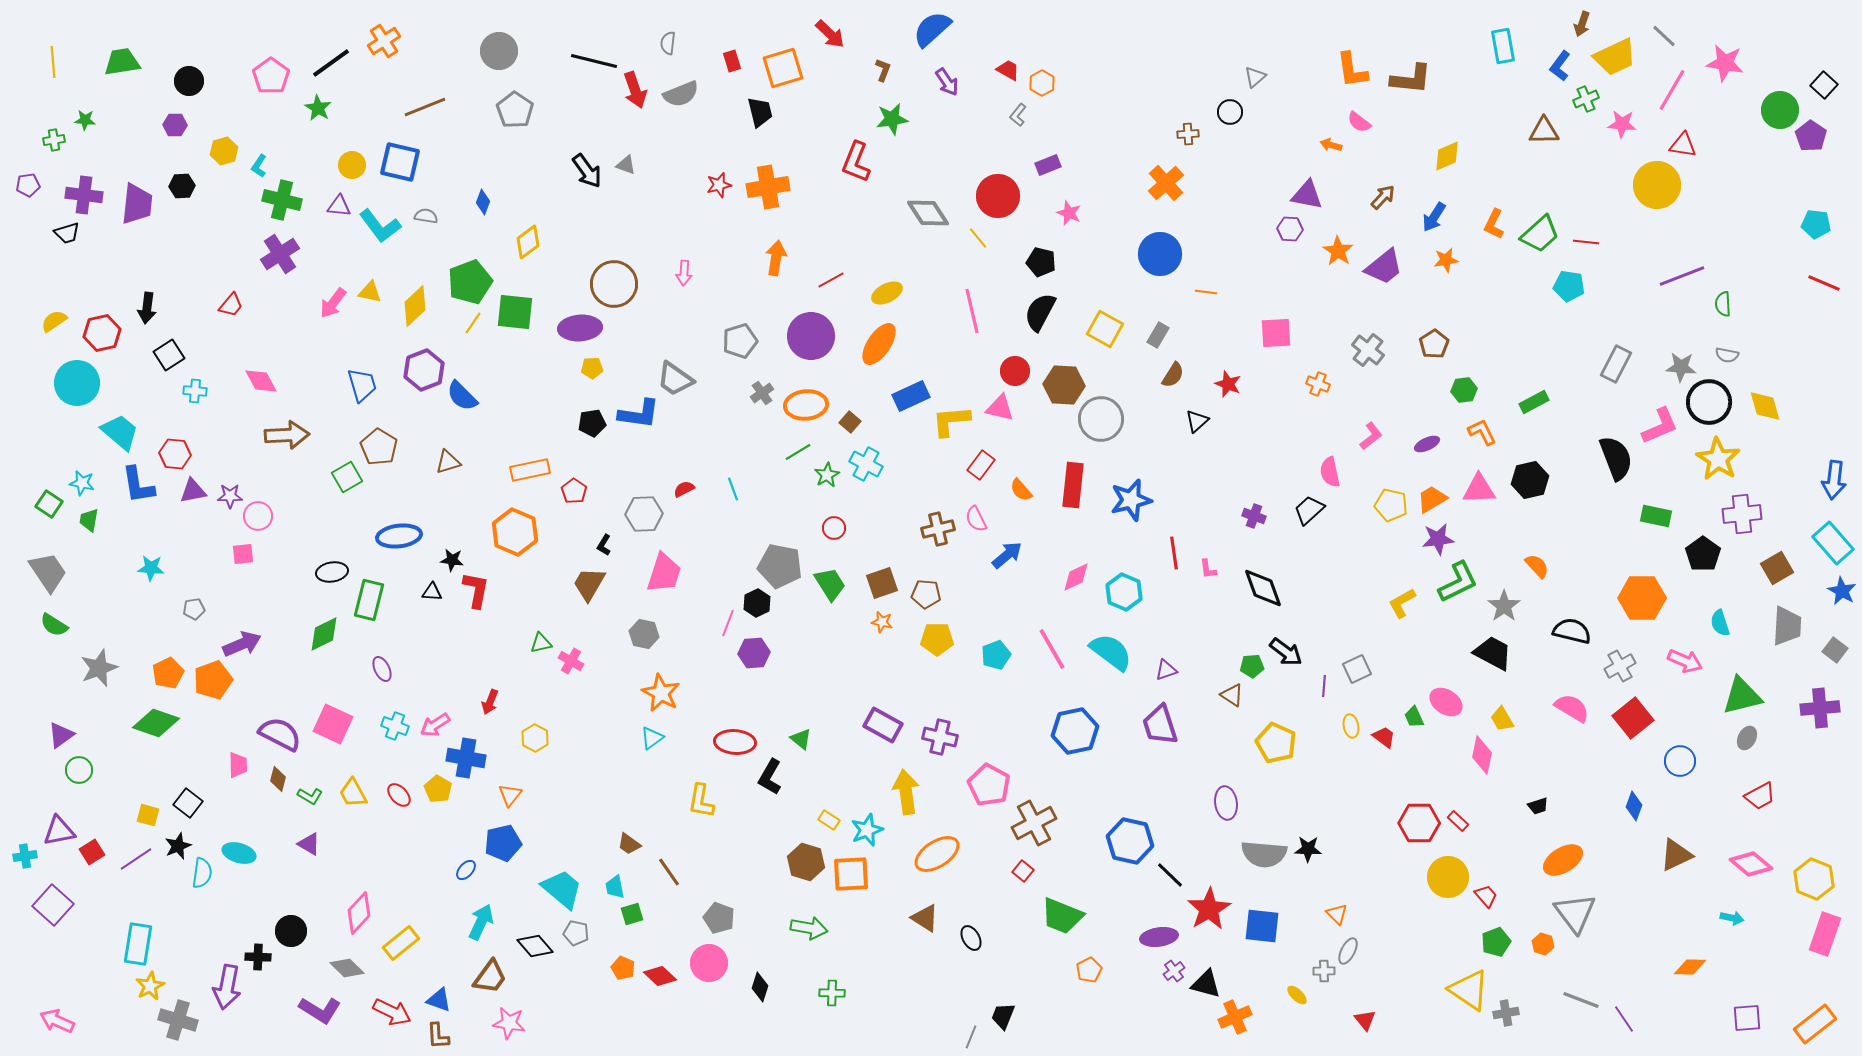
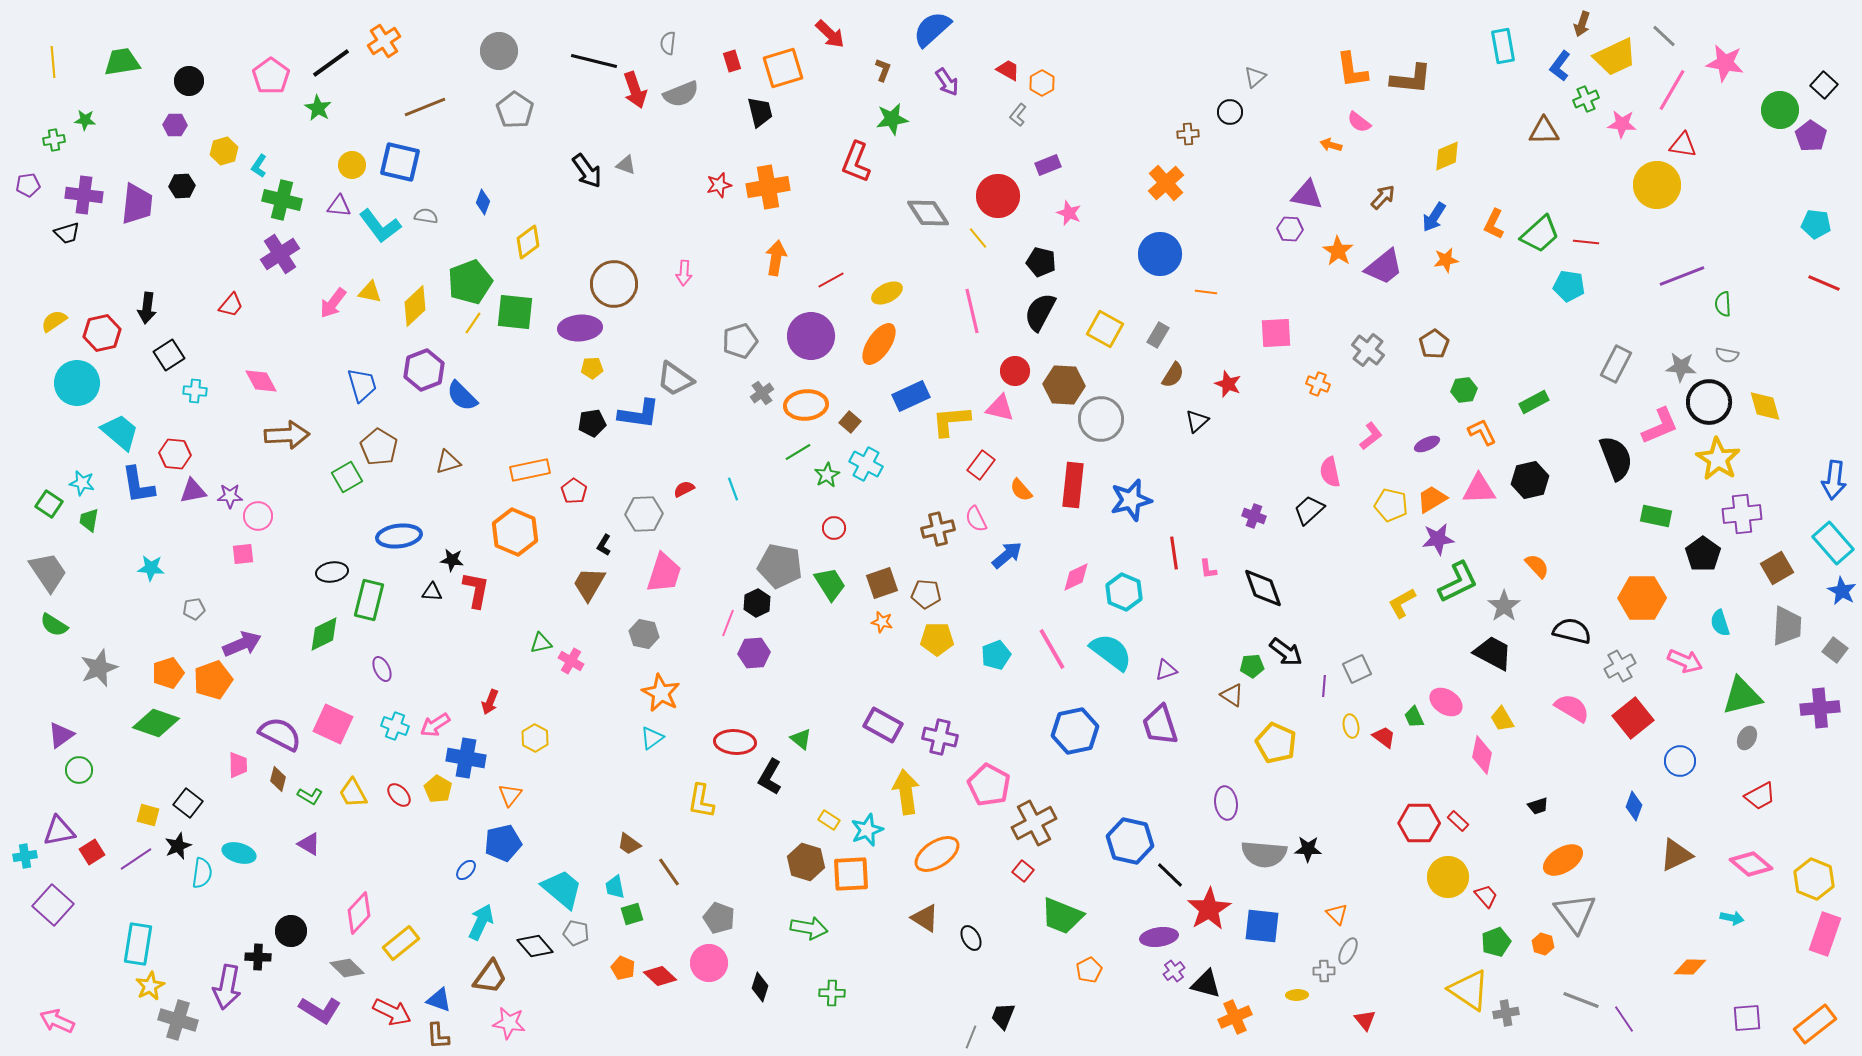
orange pentagon at (168, 673): rotated 8 degrees clockwise
yellow ellipse at (1297, 995): rotated 45 degrees counterclockwise
